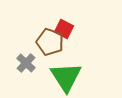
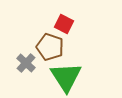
red square: moved 5 px up
brown pentagon: moved 5 px down
